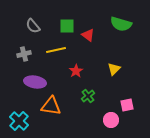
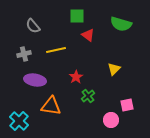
green square: moved 10 px right, 10 px up
red star: moved 6 px down
purple ellipse: moved 2 px up
